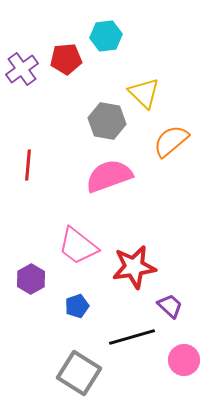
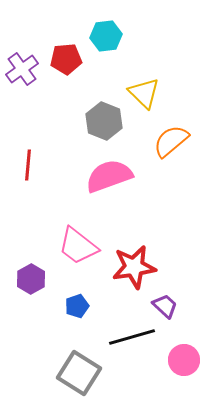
gray hexagon: moved 3 px left; rotated 12 degrees clockwise
purple trapezoid: moved 5 px left
